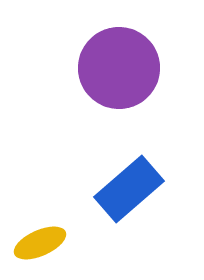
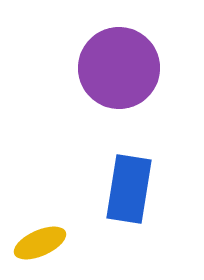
blue rectangle: rotated 40 degrees counterclockwise
